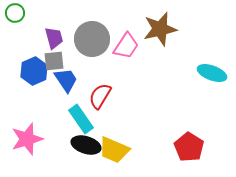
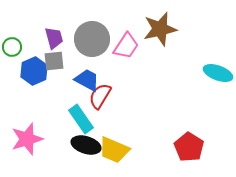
green circle: moved 3 px left, 34 px down
cyan ellipse: moved 6 px right
blue trapezoid: moved 21 px right; rotated 28 degrees counterclockwise
